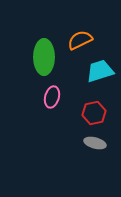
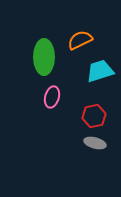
red hexagon: moved 3 px down
